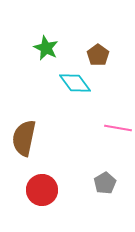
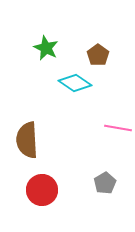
cyan diamond: rotated 20 degrees counterclockwise
brown semicircle: moved 3 px right, 2 px down; rotated 15 degrees counterclockwise
